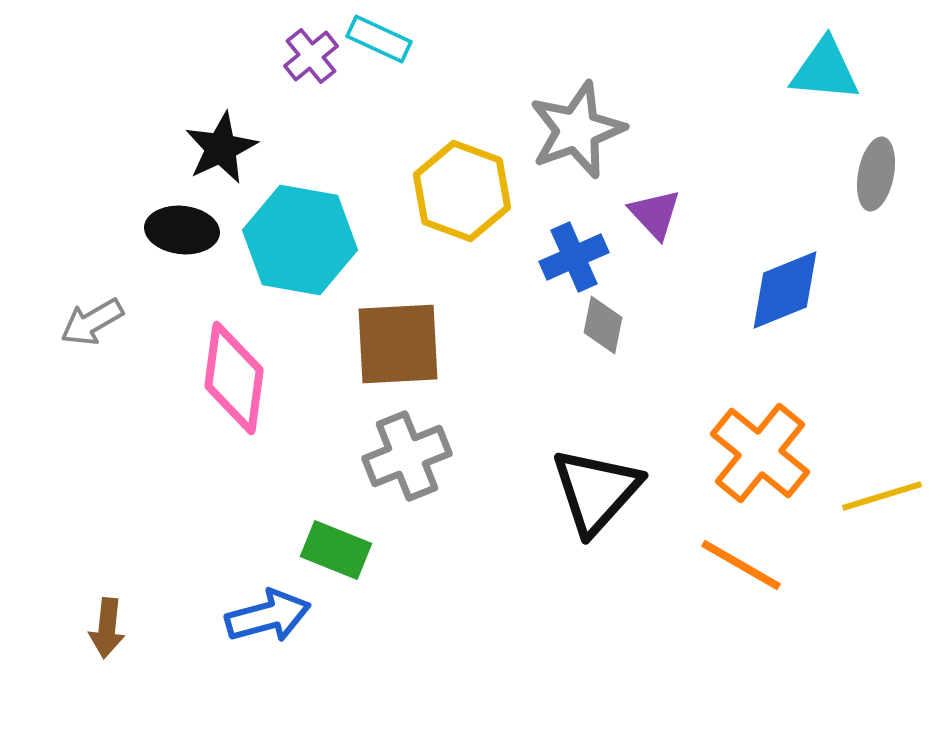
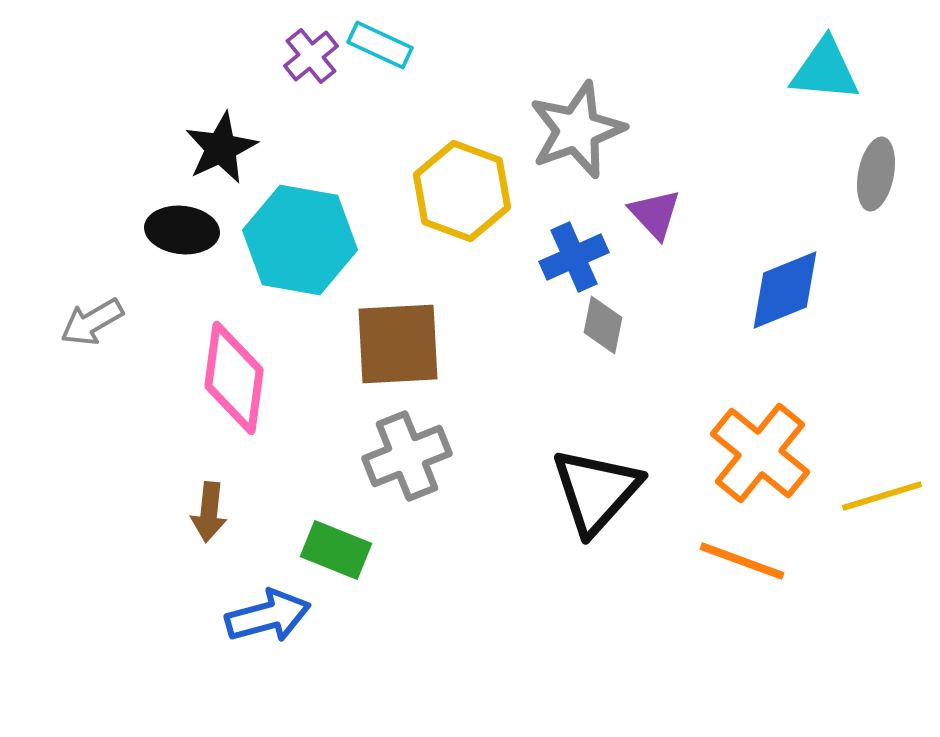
cyan rectangle: moved 1 px right, 6 px down
orange line: moved 1 px right, 4 px up; rotated 10 degrees counterclockwise
brown arrow: moved 102 px right, 116 px up
